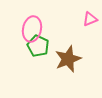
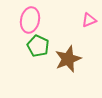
pink triangle: moved 1 px left, 1 px down
pink ellipse: moved 2 px left, 9 px up
